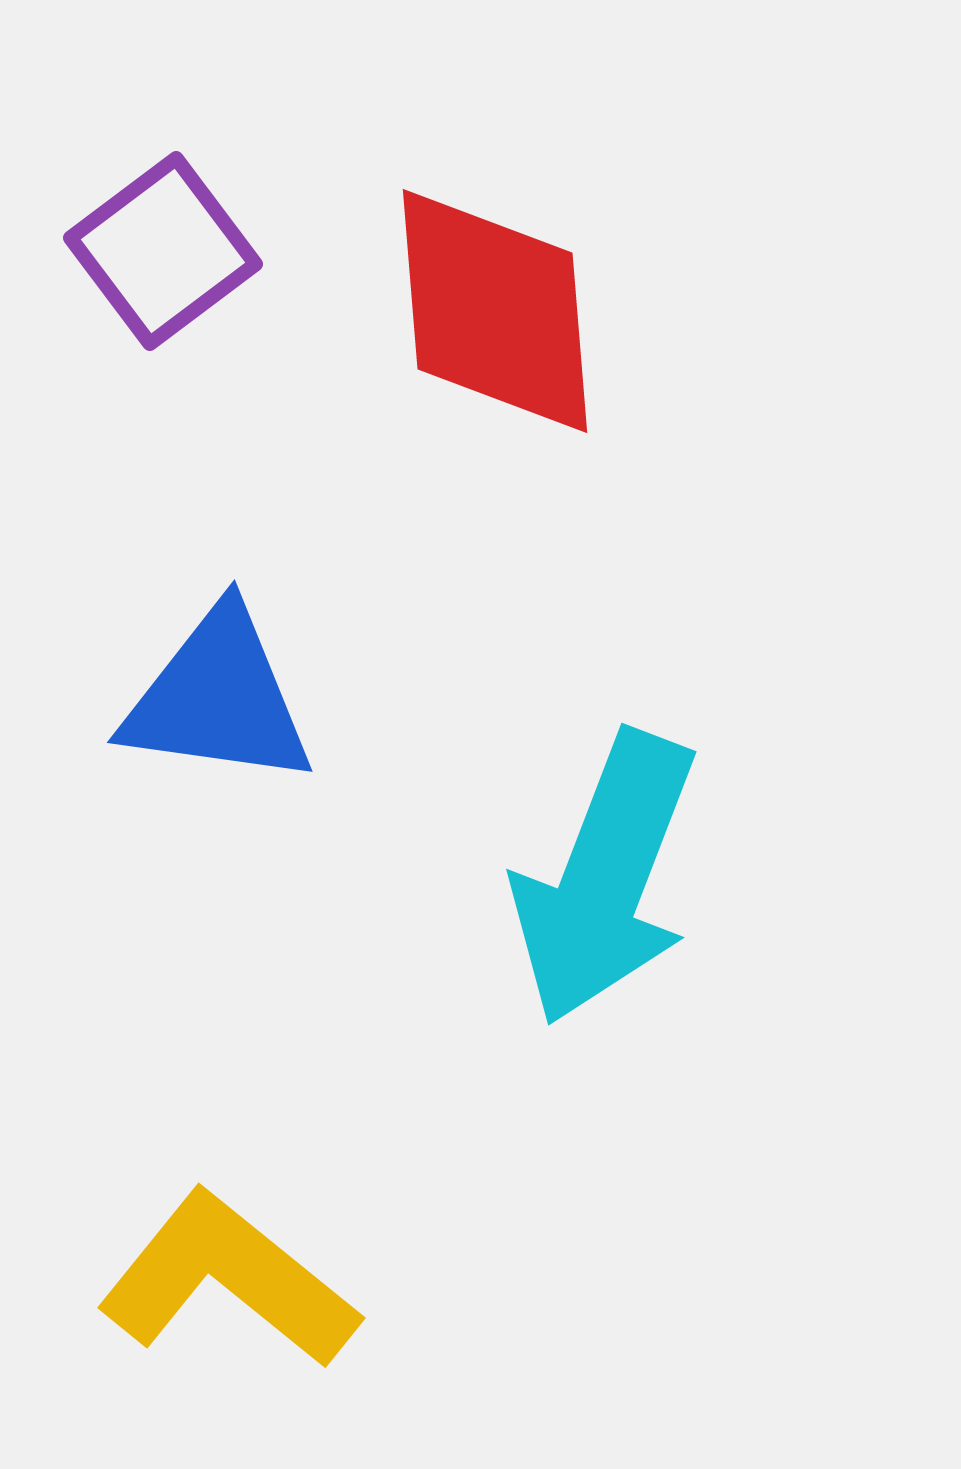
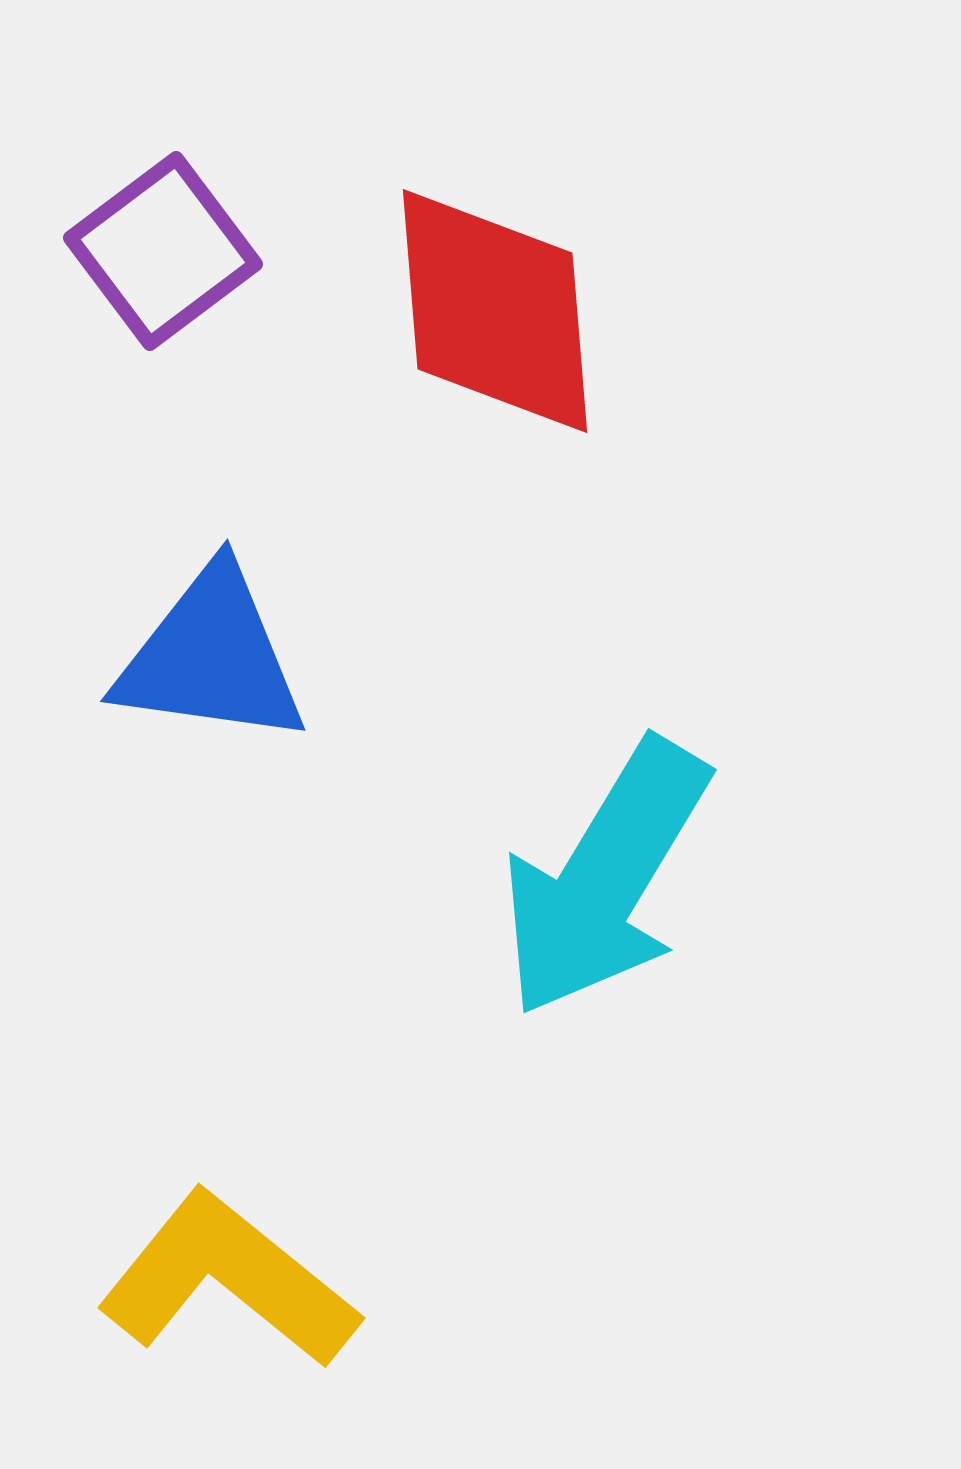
blue triangle: moved 7 px left, 41 px up
cyan arrow: rotated 10 degrees clockwise
